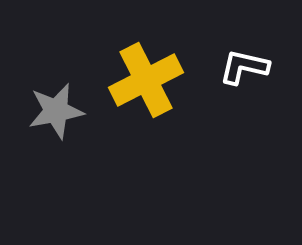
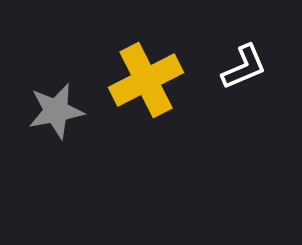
white L-shape: rotated 144 degrees clockwise
